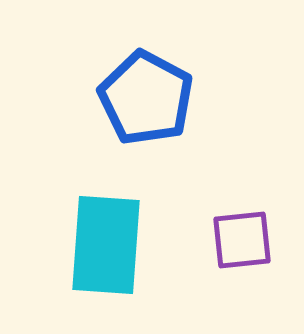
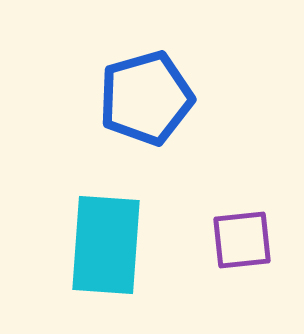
blue pentagon: rotated 28 degrees clockwise
